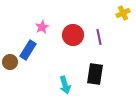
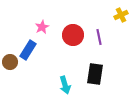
yellow cross: moved 2 px left, 2 px down
